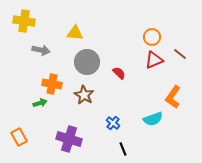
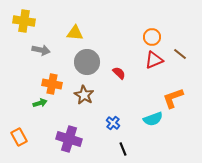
orange L-shape: moved 1 px down; rotated 35 degrees clockwise
